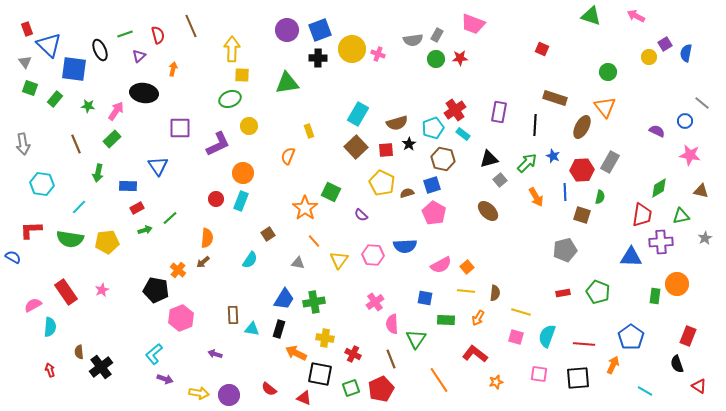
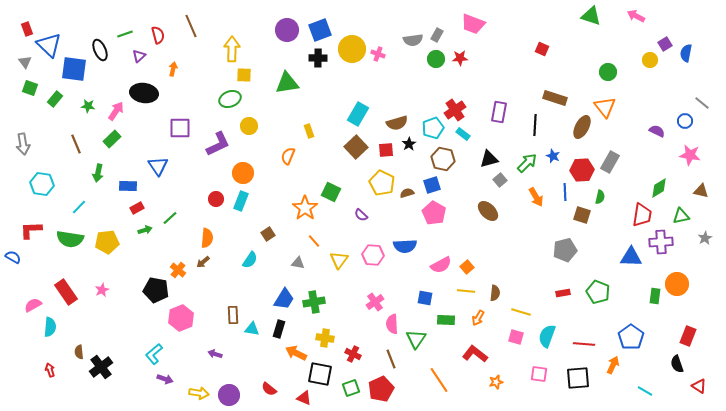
yellow circle at (649, 57): moved 1 px right, 3 px down
yellow square at (242, 75): moved 2 px right
